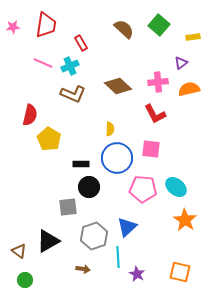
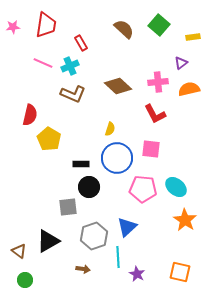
yellow semicircle: rotated 16 degrees clockwise
